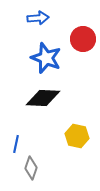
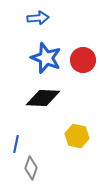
red circle: moved 21 px down
